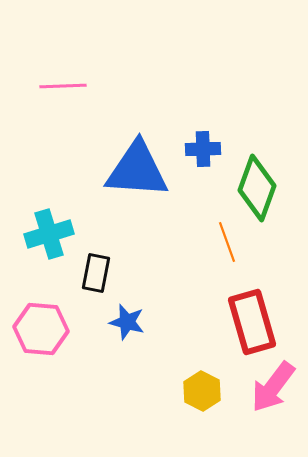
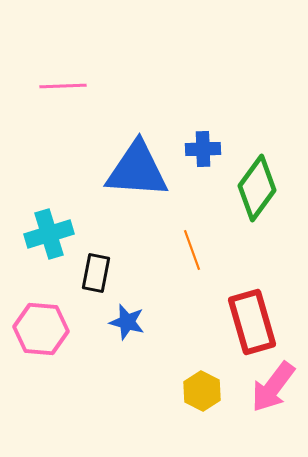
green diamond: rotated 16 degrees clockwise
orange line: moved 35 px left, 8 px down
